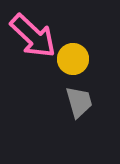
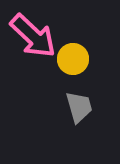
gray trapezoid: moved 5 px down
